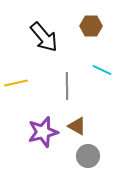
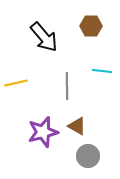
cyan line: moved 1 px down; rotated 18 degrees counterclockwise
